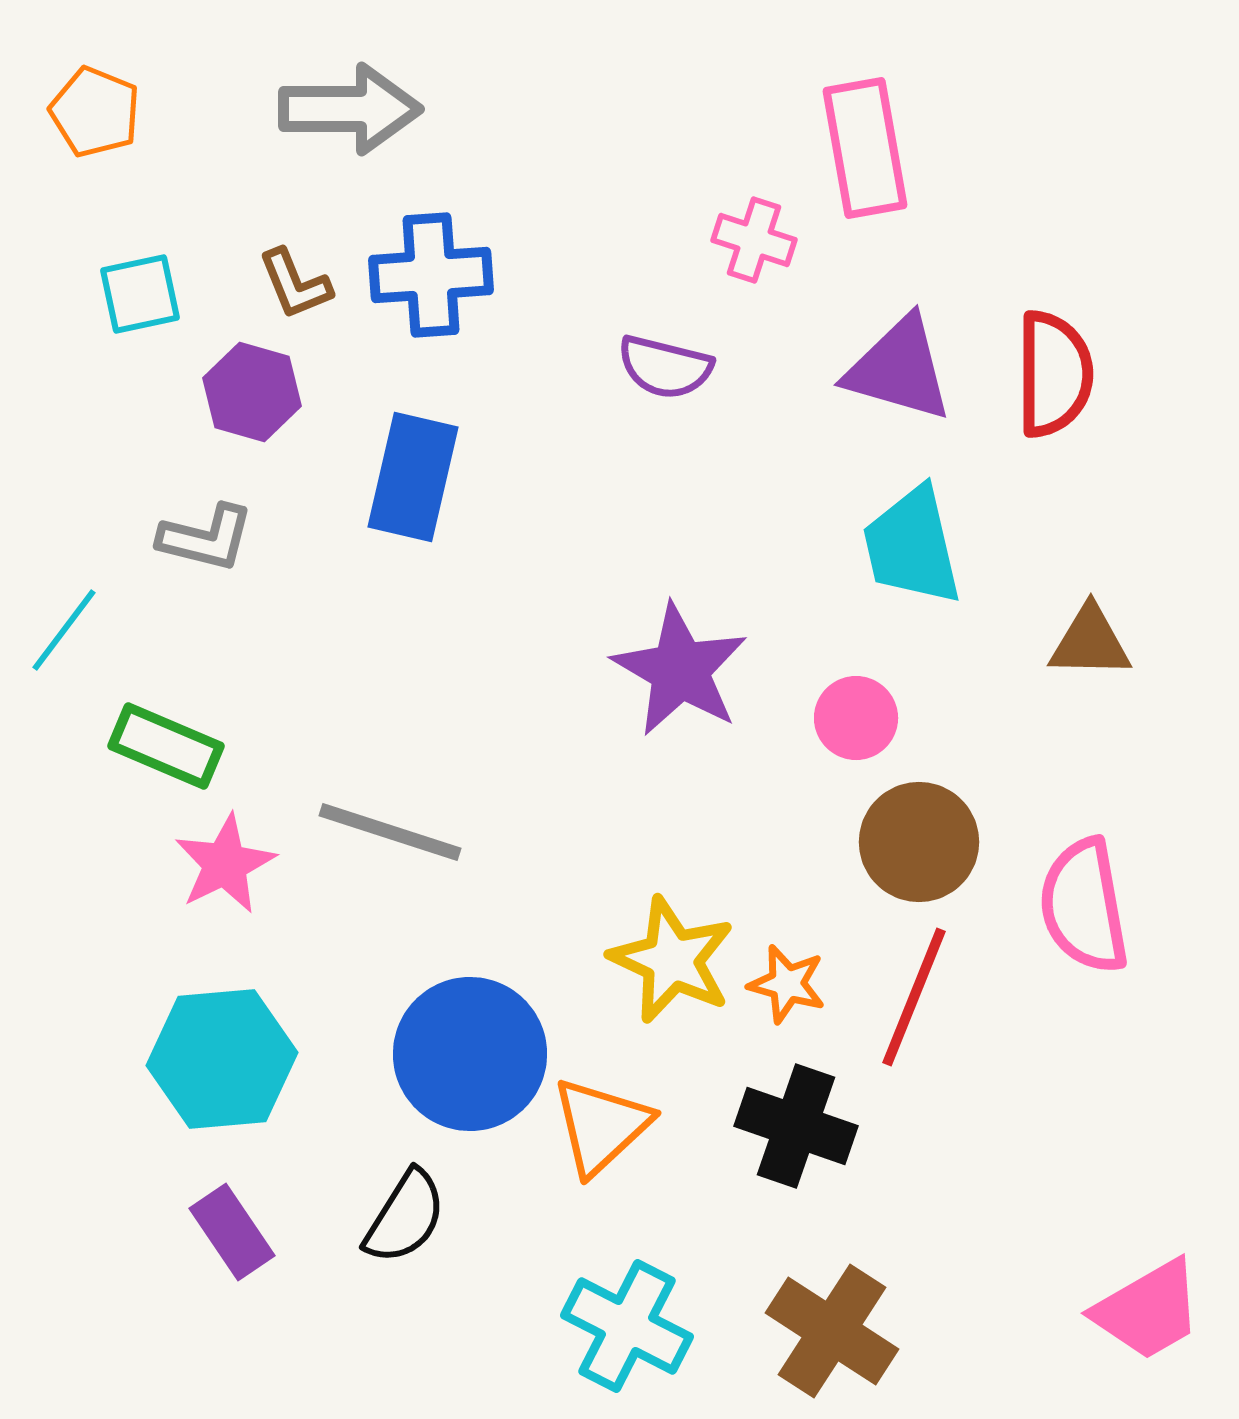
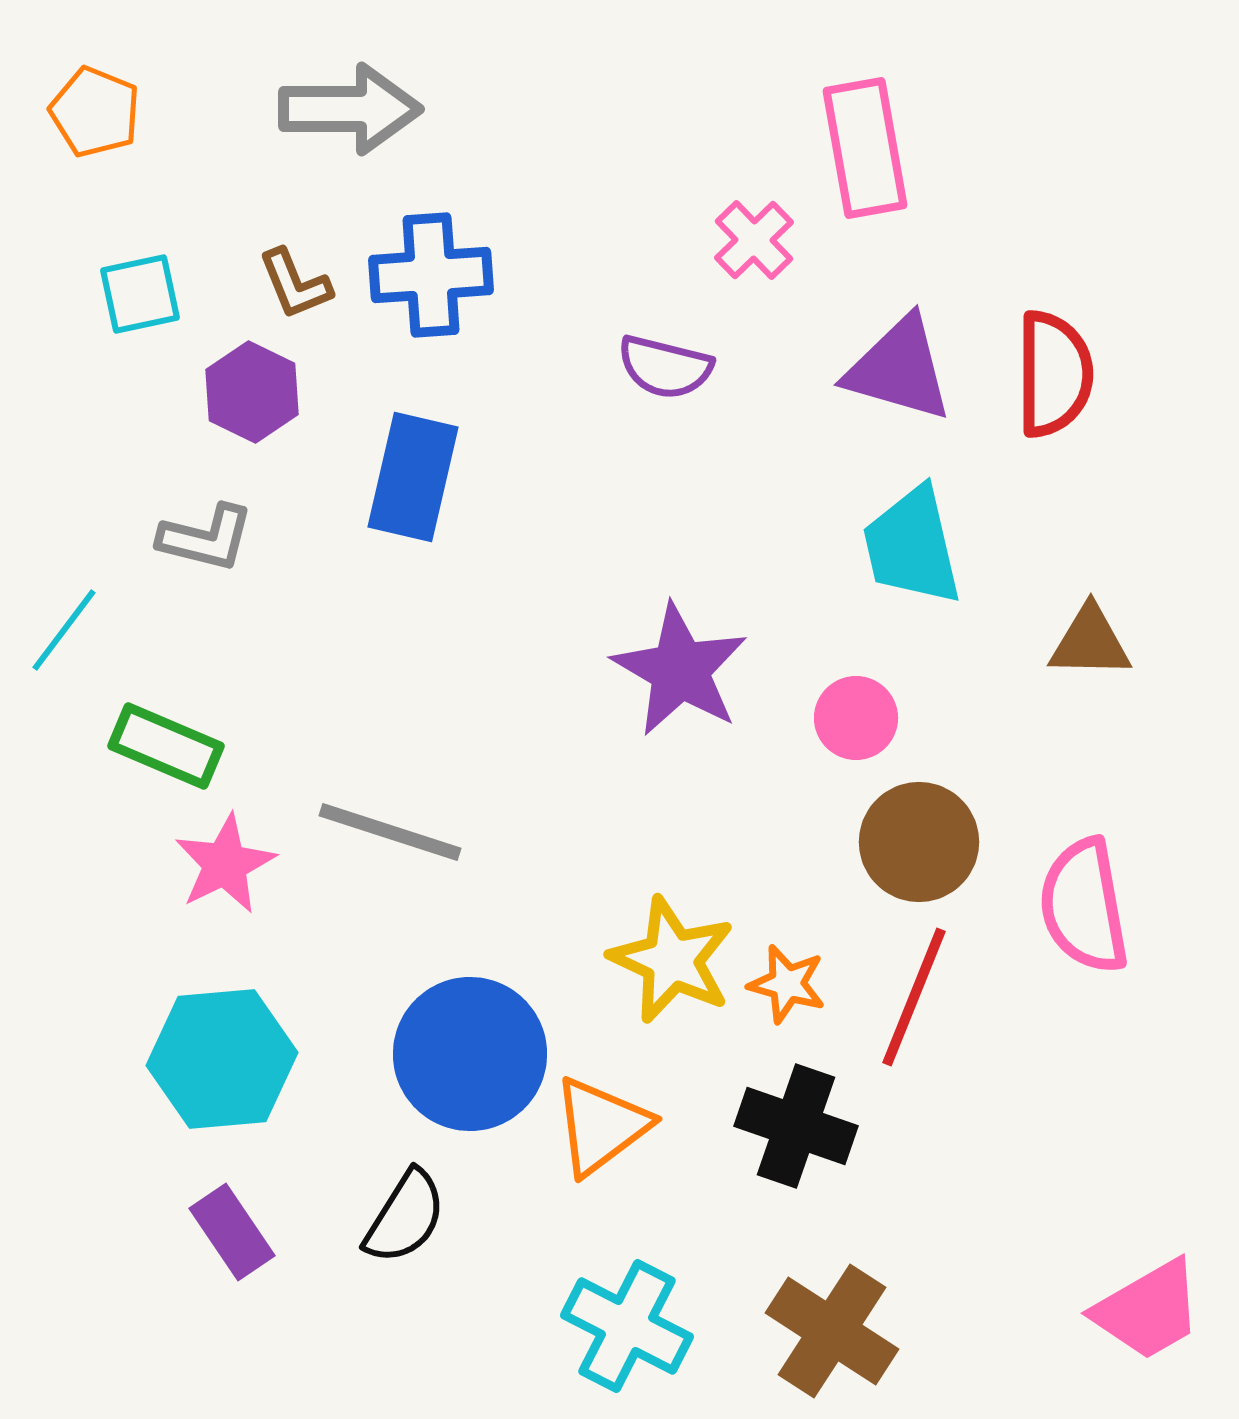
pink cross: rotated 28 degrees clockwise
purple hexagon: rotated 10 degrees clockwise
orange triangle: rotated 6 degrees clockwise
